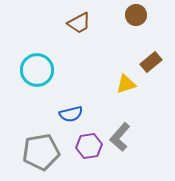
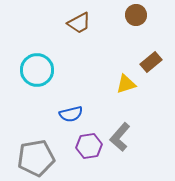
gray pentagon: moved 5 px left, 6 px down
